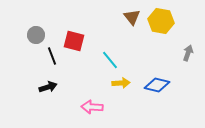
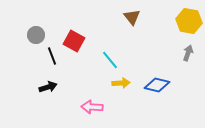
yellow hexagon: moved 28 px right
red square: rotated 15 degrees clockwise
